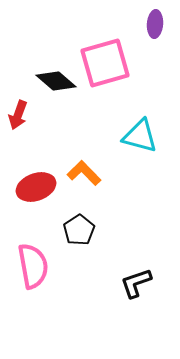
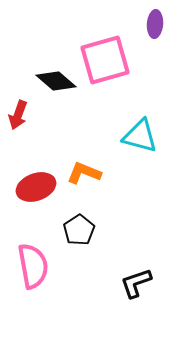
pink square: moved 3 px up
orange L-shape: rotated 24 degrees counterclockwise
